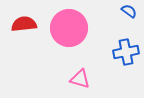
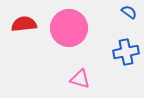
blue semicircle: moved 1 px down
